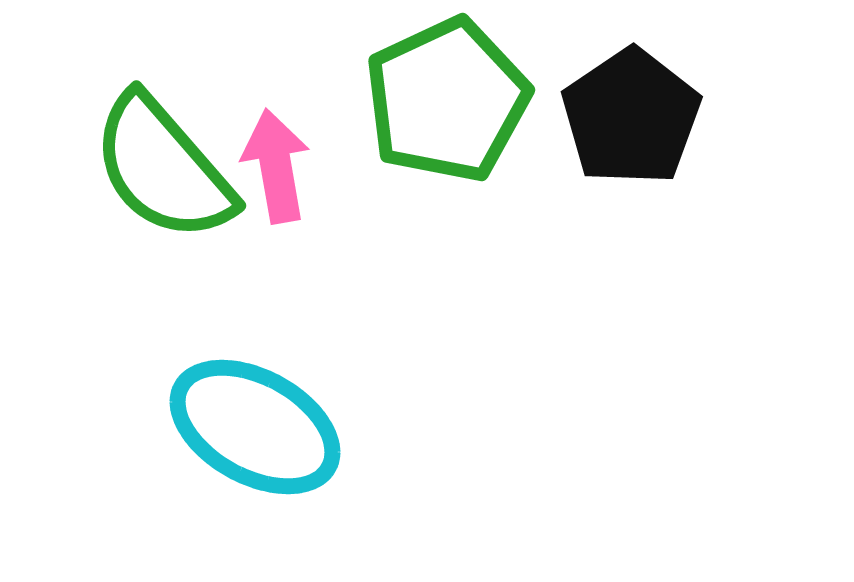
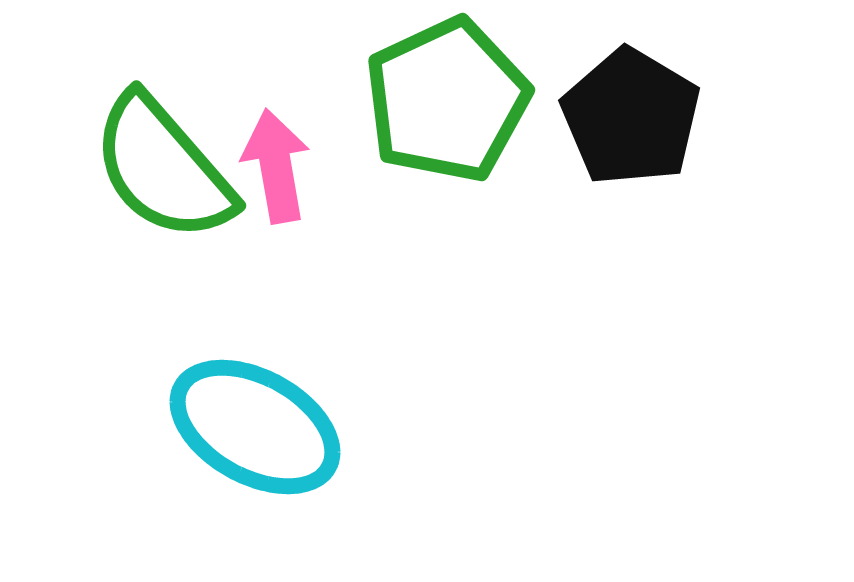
black pentagon: rotated 7 degrees counterclockwise
